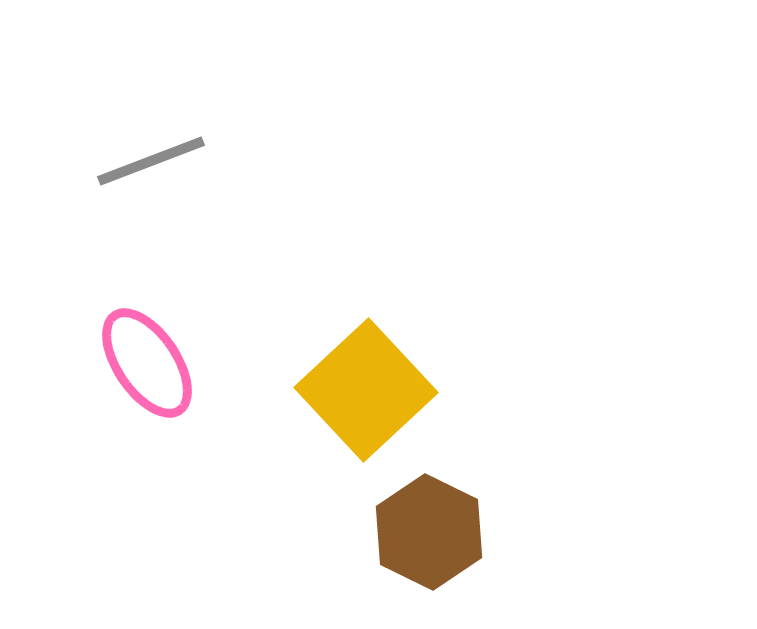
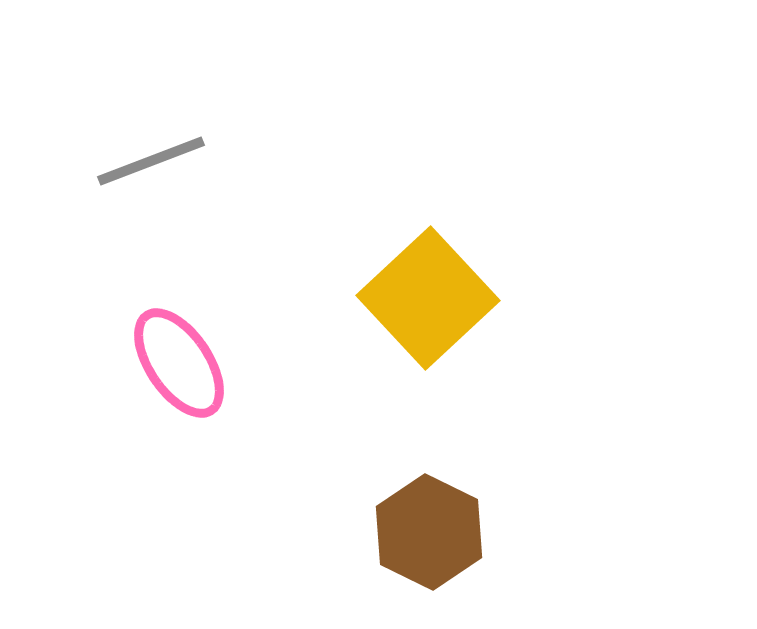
pink ellipse: moved 32 px right
yellow square: moved 62 px right, 92 px up
